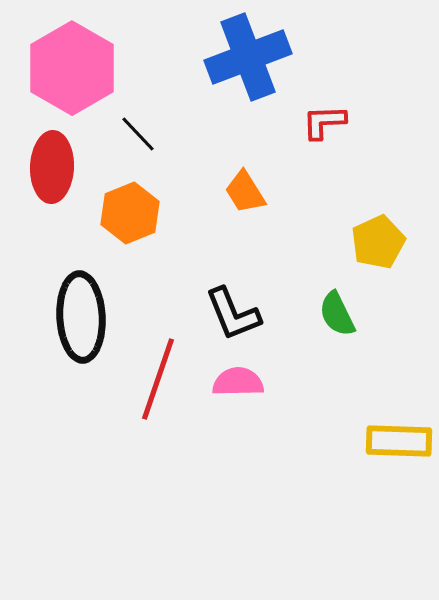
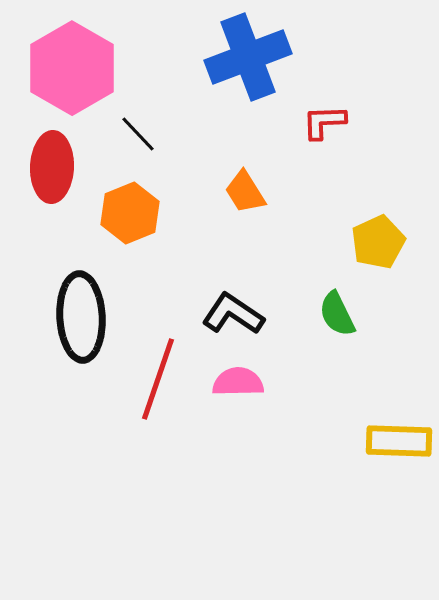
black L-shape: rotated 146 degrees clockwise
